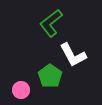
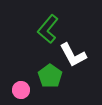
green L-shape: moved 3 px left, 6 px down; rotated 12 degrees counterclockwise
